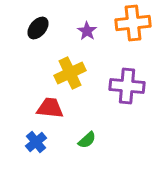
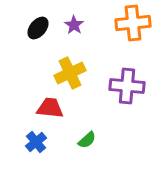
purple star: moved 13 px left, 6 px up
